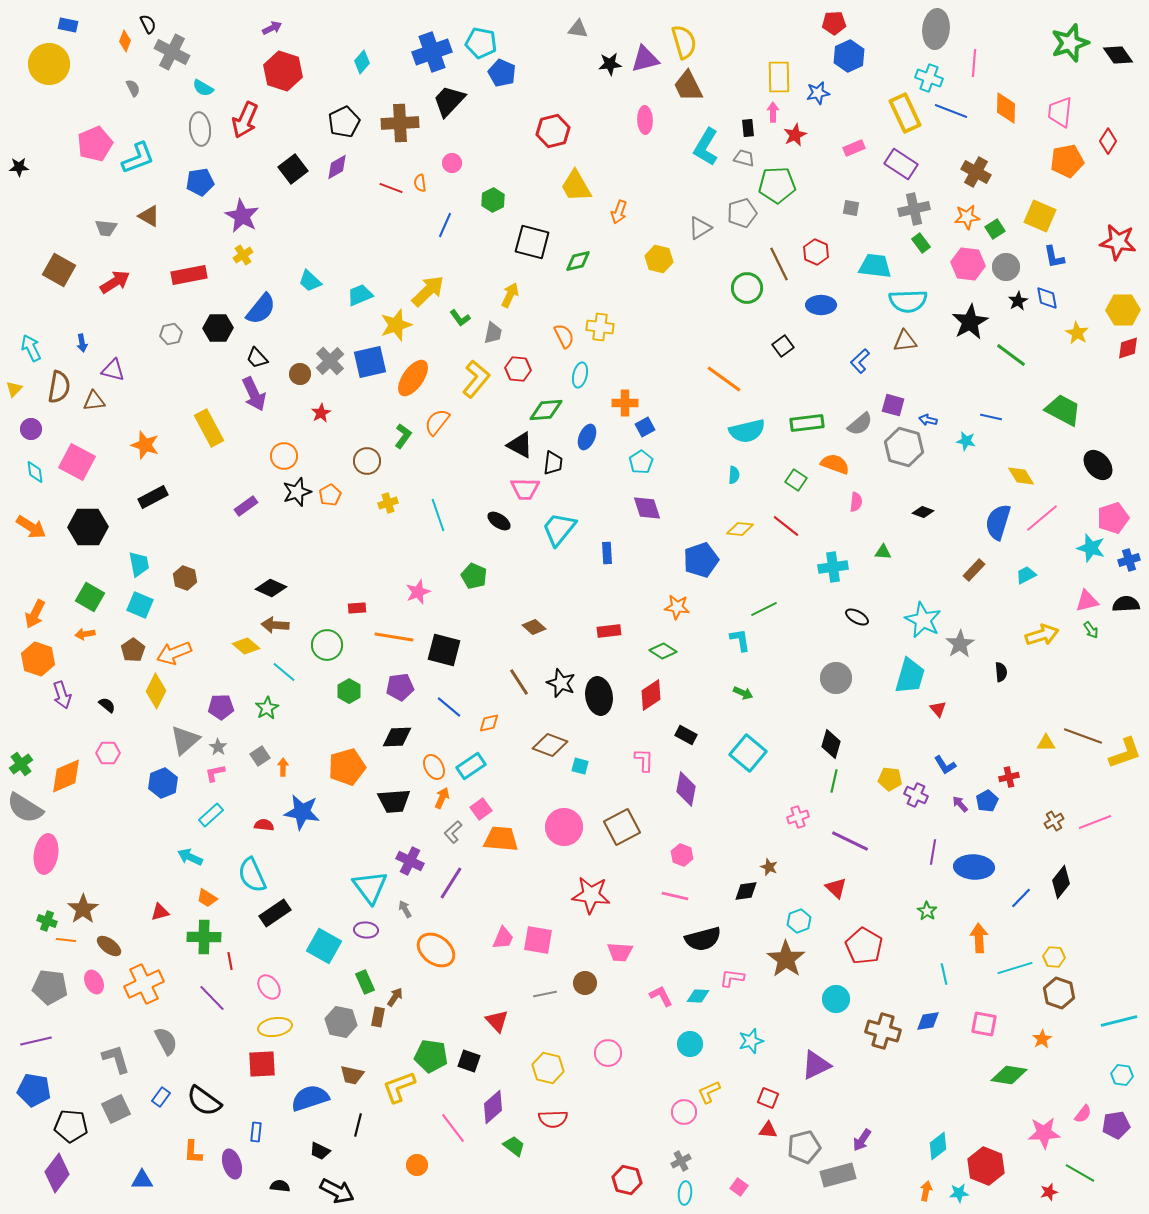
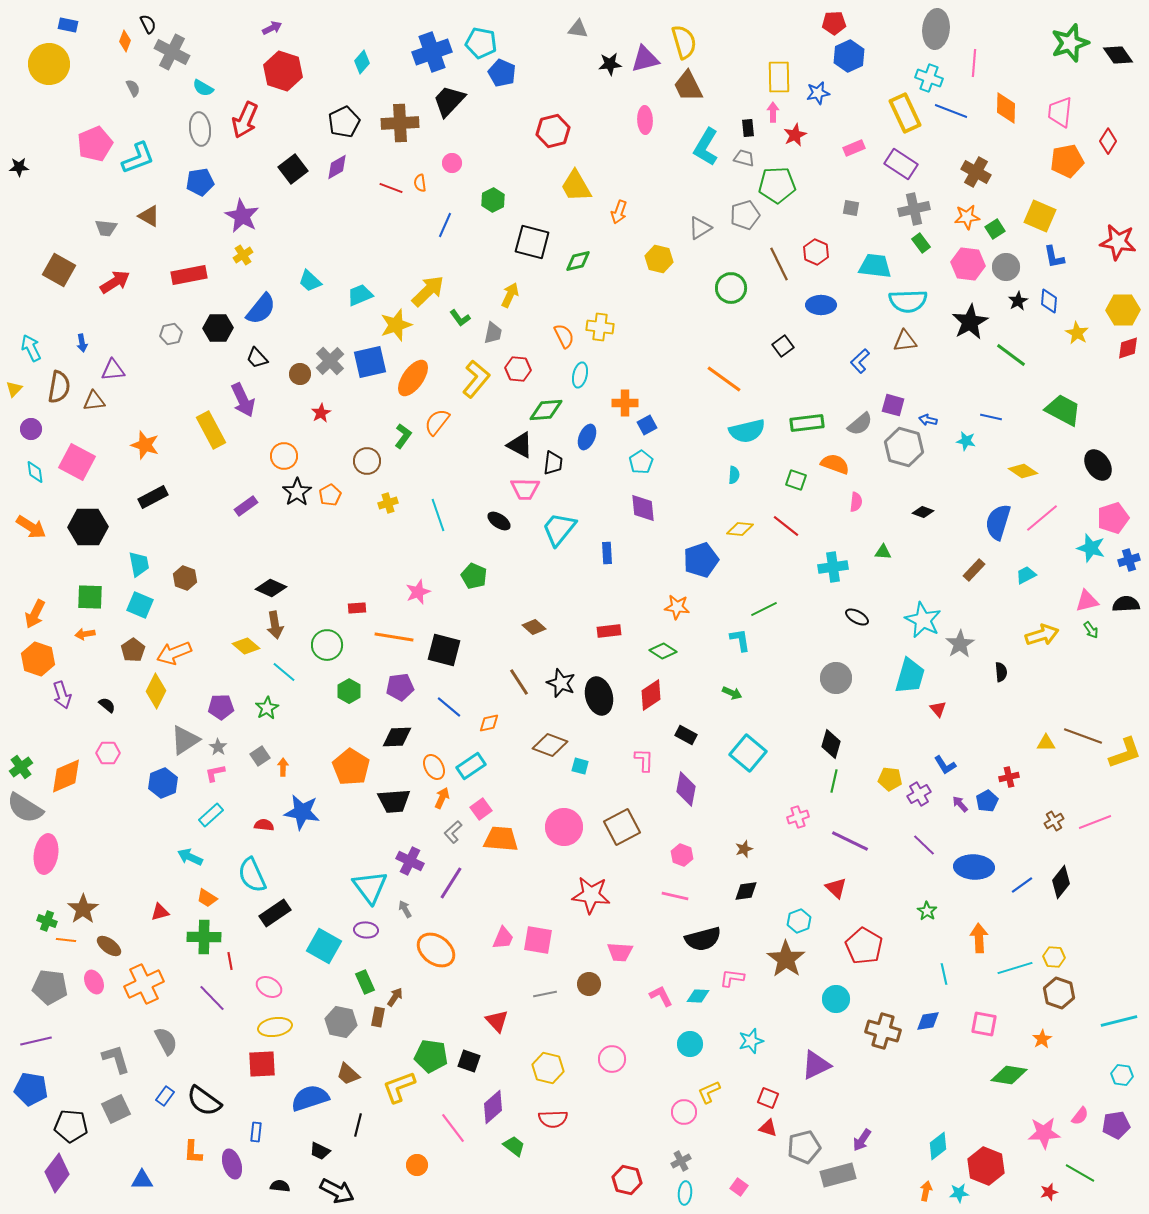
gray pentagon at (742, 213): moved 3 px right, 2 px down
green circle at (747, 288): moved 16 px left
blue diamond at (1047, 298): moved 2 px right, 3 px down; rotated 15 degrees clockwise
purple triangle at (113, 370): rotated 20 degrees counterclockwise
purple arrow at (254, 394): moved 11 px left, 6 px down
blue square at (645, 427): moved 2 px right, 2 px up
yellow rectangle at (209, 428): moved 2 px right, 2 px down
black ellipse at (1098, 465): rotated 8 degrees clockwise
yellow diamond at (1021, 476): moved 2 px right, 5 px up; rotated 24 degrees counterclockwise
green square at (796, 480): rotated 15 degrees counterclockwise
black star at (297, 492): rotated 16 degrees counterclockwise
purple diamond at (647, 508): moved 4 px left; rotated 12 degrees clockwise
green square at (90, 597): rotated 28 degrees counterclockwise
brown arrow at (275, 625): rotated 104 degrees counterclockwise
green arrow at (743, 693): moved 11 px left
black ellipse at (599, 696): rotated 6 degrees counterclockwise
gray triangle at (185, 740): rotated 8 degrees clockwise
green cross at (21, 764): moved 3 px down
orange pentagon at (347, 767): moved 4 px right; rotated 24 degrees counterclockwise
purple cross at (916, 795): moved 3 px right, 1 px up; rotated 35 degrees clockwise
purple line at (933, 852): moved 9 px left, 7 px up; rotated 55 degrees counterclockwise
brown star at (769, 867): moved 25 px left, 18 px up; rotated 30 degrees clockwise
blue line at (1021, 898): moved 1 px right, 13 px up; rotated 10 degrees clockwise
brown circle at (585, 983): moved 4 px right, 1 px down
pink ellipse at (269, 987): rotated 25 degrees counterclockwise
pink circle at (608, 1053): moved 4 px right, 6 px down
brown trapezoid at (352, 1075): moved 4 px left, 1 px up; rotated 30 degrees clockwise
blue pentagon at (34, 1090): moved 3 px left, 1 px up
blue rectangle at (161, 1097): moved 4 px right, 1 px up
pink semicircle at (1083, 1114): moved 3 px left, 2 px down
red triangle at (768, 1130): moved 2 px up; rotated 12 degrees clockwise
